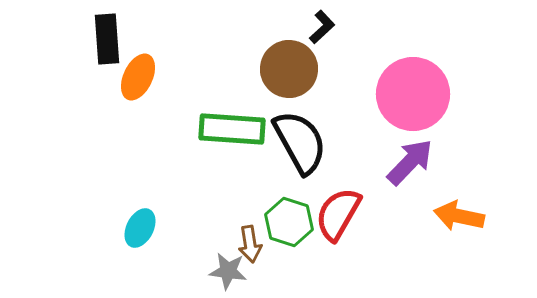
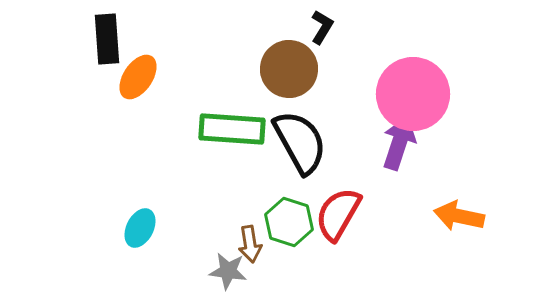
black L-shape: rotated 16 degrees counterclockwise
orange ellipse: rotated 9 degrees clockwise
purple arrow: moved 11 px left, 19 px up; rotated 26 degrees counterclockwise
